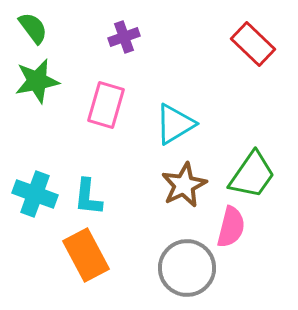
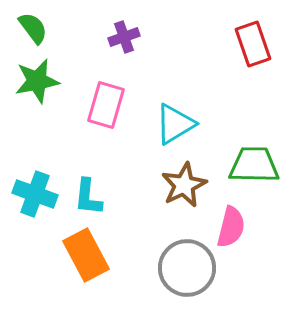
red rectangle: rotated 27 degrees clockwise
green trapezoid: moved 2 px right, 10 px up; rotated 124 degrees counterclockwise
